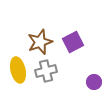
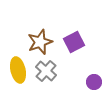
purple square: moved 1 px right
gray cross: rotated 35 degrees counterclockwise
